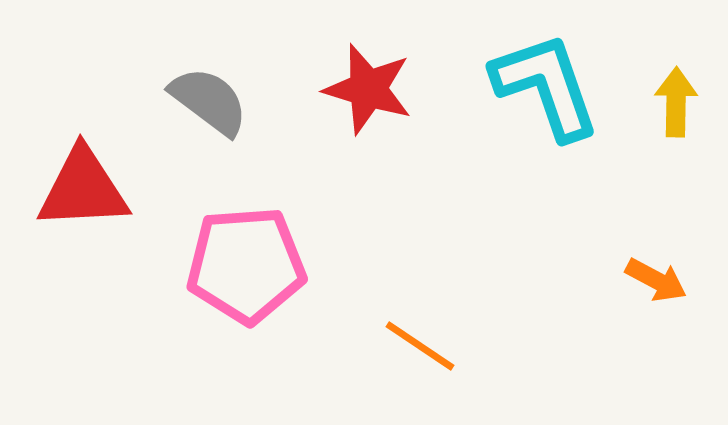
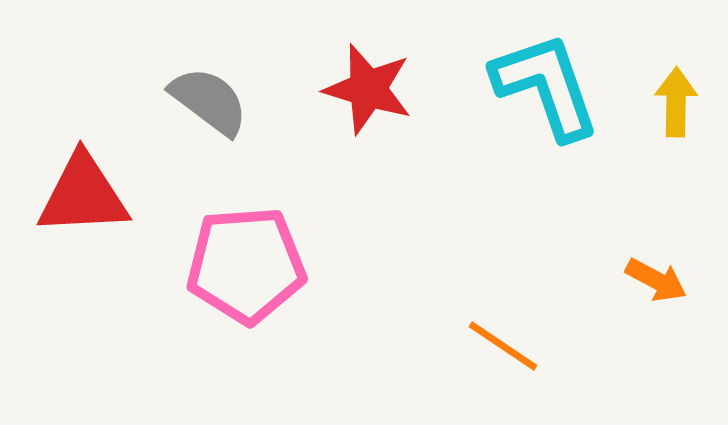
red triangle: moved 6 px down
orange line: moved 83 px right
